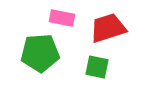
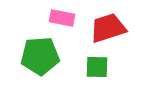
green pentagon: moved 3 px down
green square: rotated 10 degrees counterclockwise
